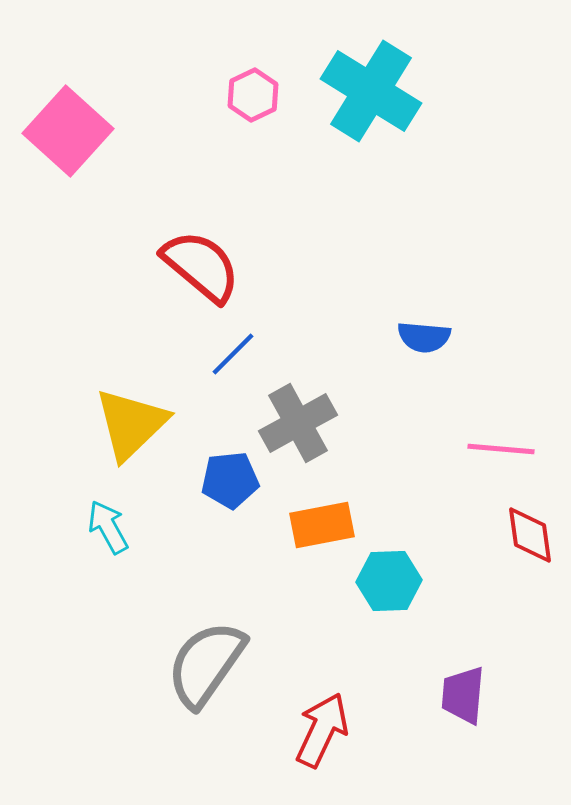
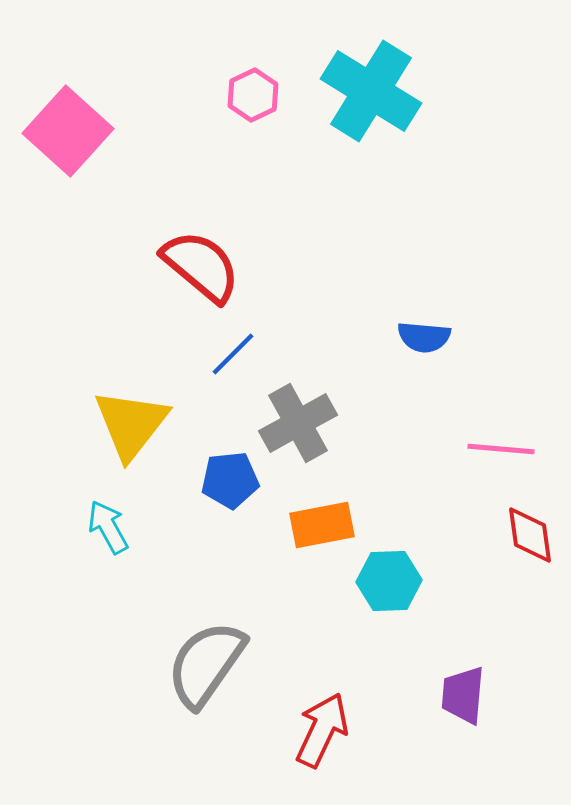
yellow triangle: rotated 8 degrees counterclockwise
